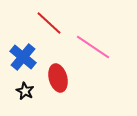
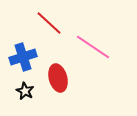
blue cross: rotated 32 degrees clockwise
